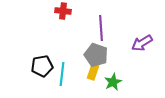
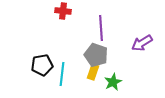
black pentagon: moved 1 px up
